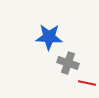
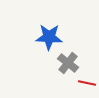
gray cross: rotated 20 degrees clockwise
